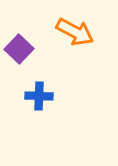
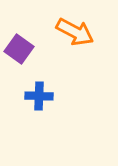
purple square: rotated 8 degrees counterclockwise
